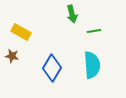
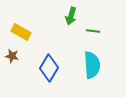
green arrow: moved 1 px left, 2 px down; rotated 30 degrees clockwise
green line: moved 1 px left; rotated 16 degrees clockwise
blue diamond: moved 3 px left
